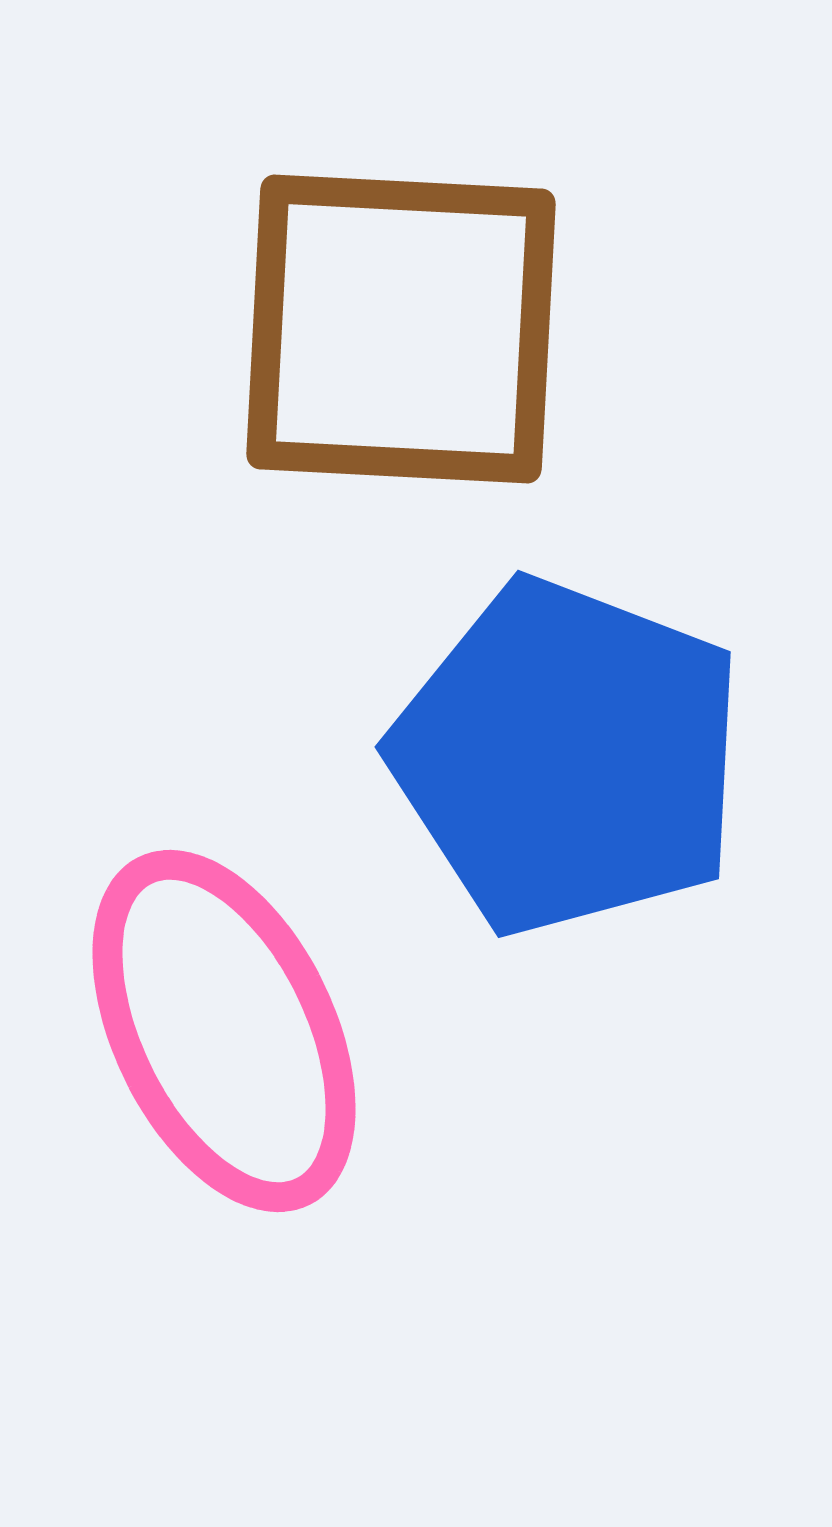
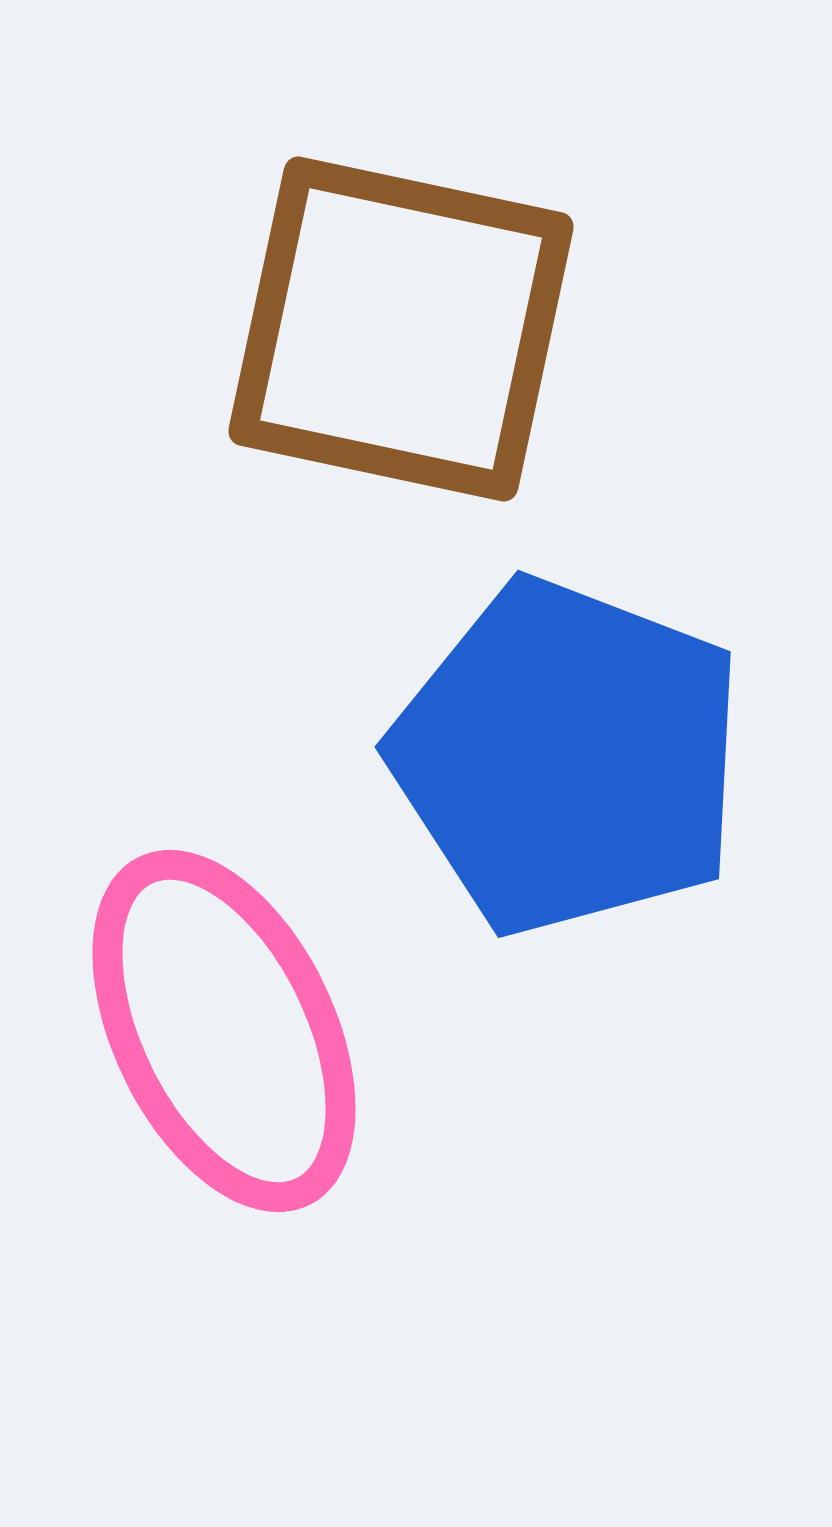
brown square: rotated 9 degrees clockwise
